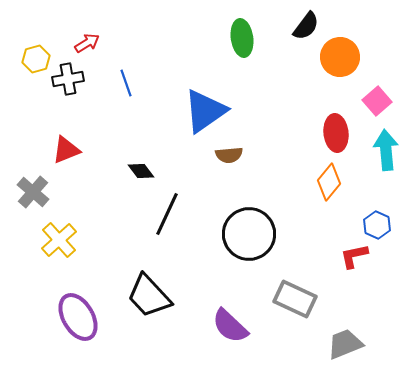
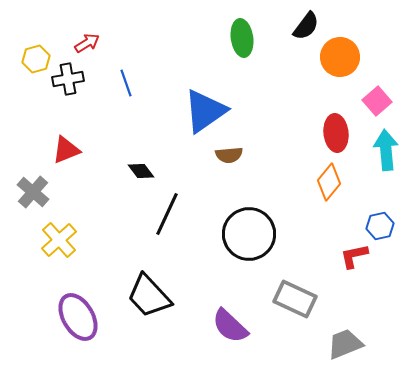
blue hexagon: moved 3 px right, 1 px down; rotated 24 degrees clockwise
